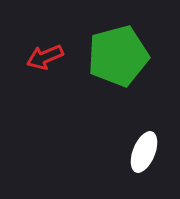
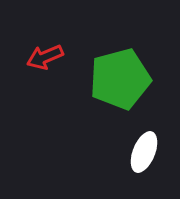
green pentagon: moved 2 px right, 23 px down
